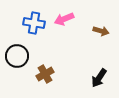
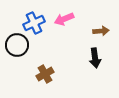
blue cross: rotated 35 degrees counterclockwise
brown arrow: rotated 21 degrees counterclockwise
black circle: moved 11 px up
black arrow: moved 4 px left, 20 px up; rotated 42 degrees counterclockwise
